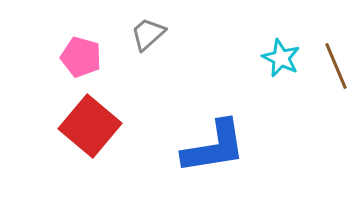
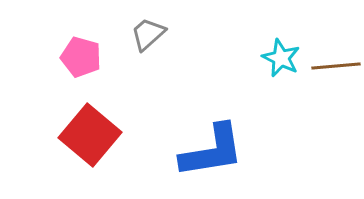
brown line: rotated 72 degrees counterclockwise
red square: moved 9 px down
blue L-shape: moved 2 px left, 4 px down
